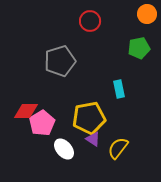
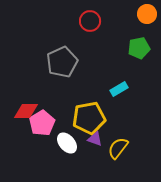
gray pentagon: moved 2 px right, 1 px down; rotated 8 degrees counterclockwise
cyan rectangle: rotated 72 degrees clockwise
purple triangle: moved 2 px right; rotated 14 degrees counterclockwise
white ellipse: moved 3 px right, 6 px up
